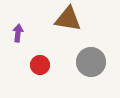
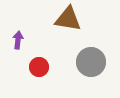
purple arrow: moved 7 px down
red circle: moved 1 px left, 2 px down
